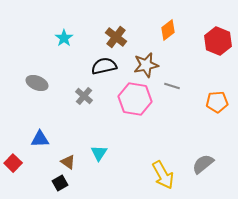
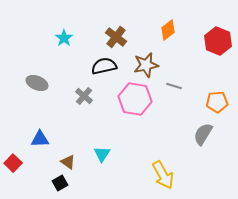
gray line: moved 2 px right
cyan triangle: moved 3 px right, 1 px down
gray semicircle: moved 30 px up; rotated 20 degrees counterclockwise
